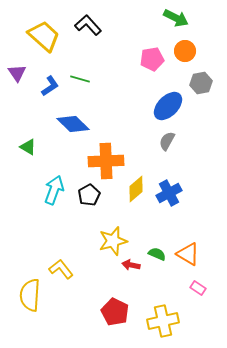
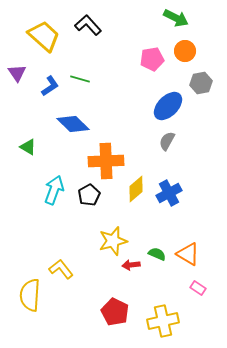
red arrow: rotated 18 degrees counterclockwise
